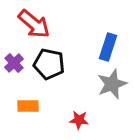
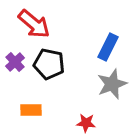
blue rectangle: rotated 8 degrees clockwise
purple cross: moved 1 px right, 1 px up
orange rectangle: moved 3 px right, 4 px down
red star: moved 7 px right, 3 px down
